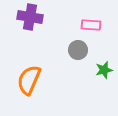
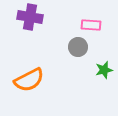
gray circle: moved 3 px up
orange semicircle: rotated 140 degrees counterclockwise
